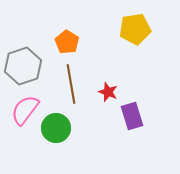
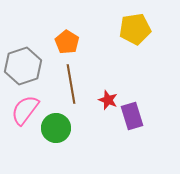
red star: moved 8 px down
